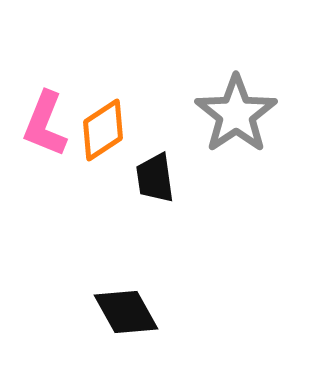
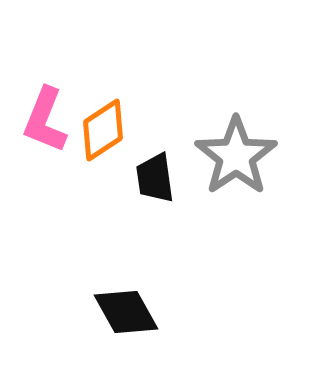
gray star: moved 42 px down
pink L-shape: moved 4 px up
